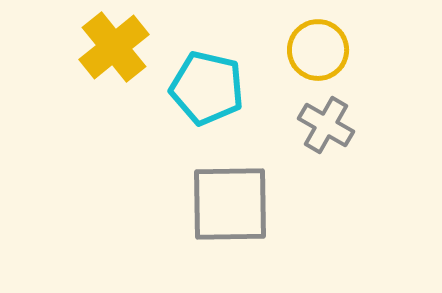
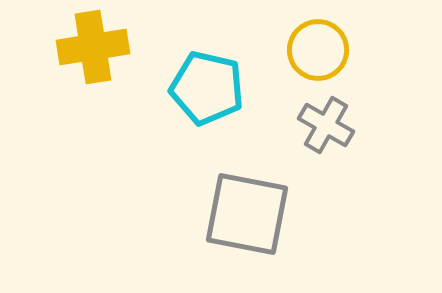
yellow cross: moved 21 px left; rotated 30 degrees clockwise
gray square: moved 17 px right, 10 px down; rotated 12 degrees clockwise
